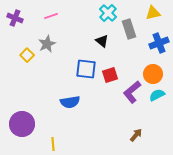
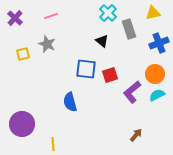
purple cross: rotated 21 degrees clockwise
gray star: rotated 24 degrees counterclockwise
yellow square: moved 4 px left, 1 px up; rotated 32 degrees clockwise
orange circle: moved 2 px right
blue semicircle: rotated 84 degrees clockwise
